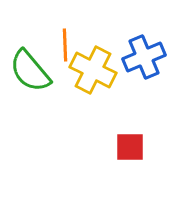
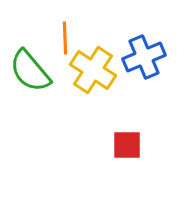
orange line: moved 7 px up
yellow cross: rotated 6 degrees clockwise
red square: moved 3 px left, 2 px up
